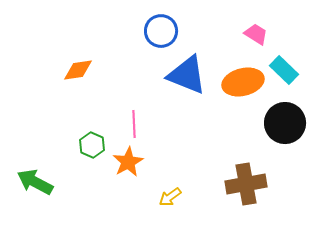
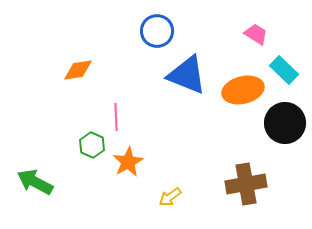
blue circle: moved 4 px left
orange ellipse: moved 8 px down
pink line: moved 18 px left, 7 px up
